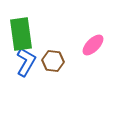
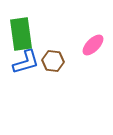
blue L-shape: rotated 44 degrees clockwise
